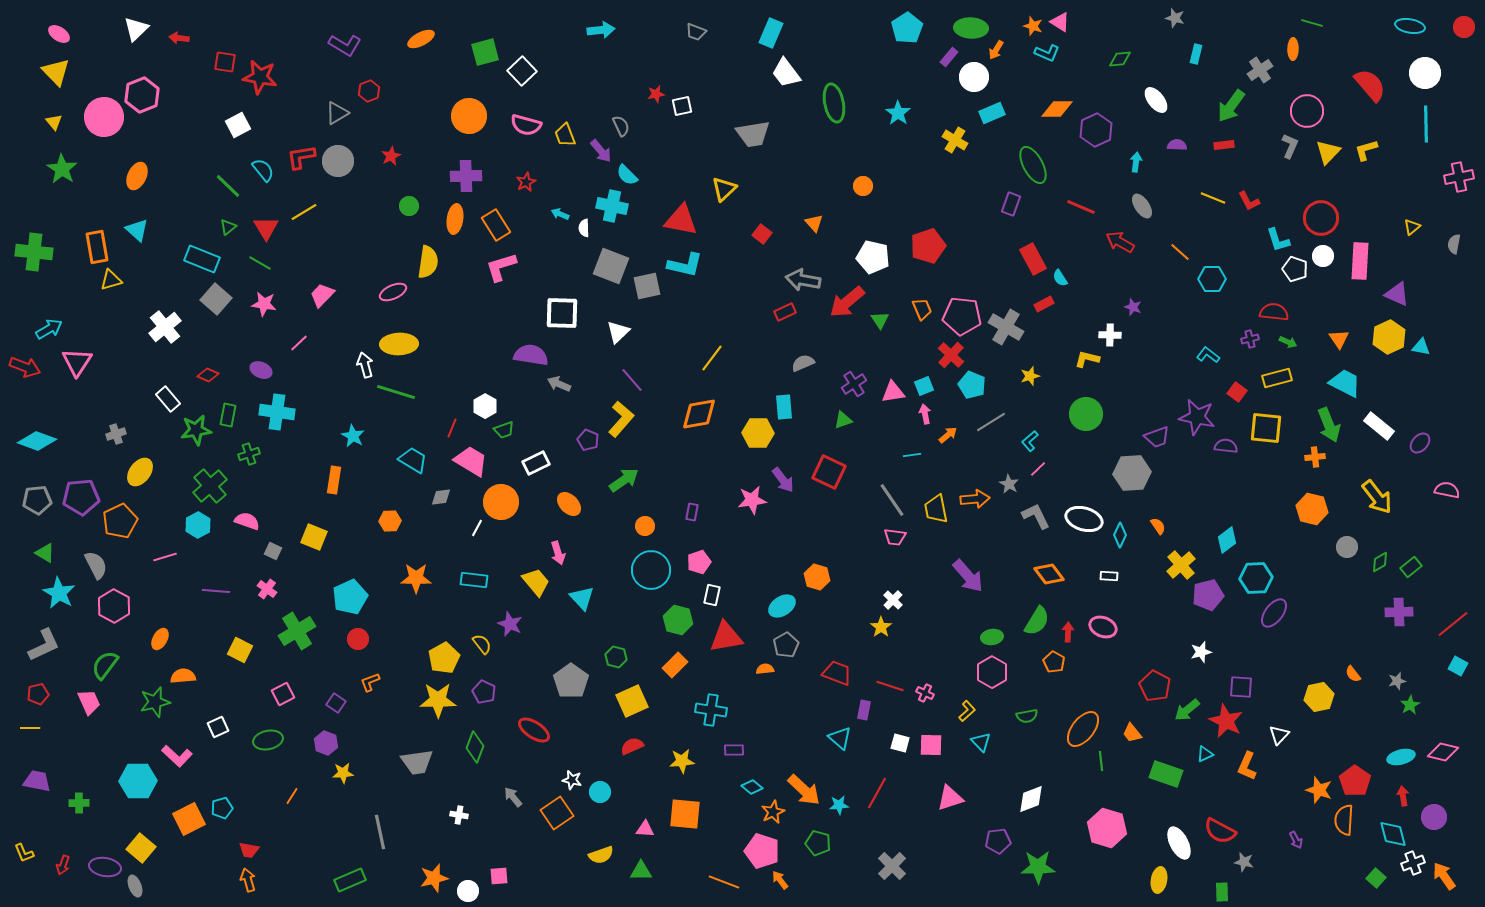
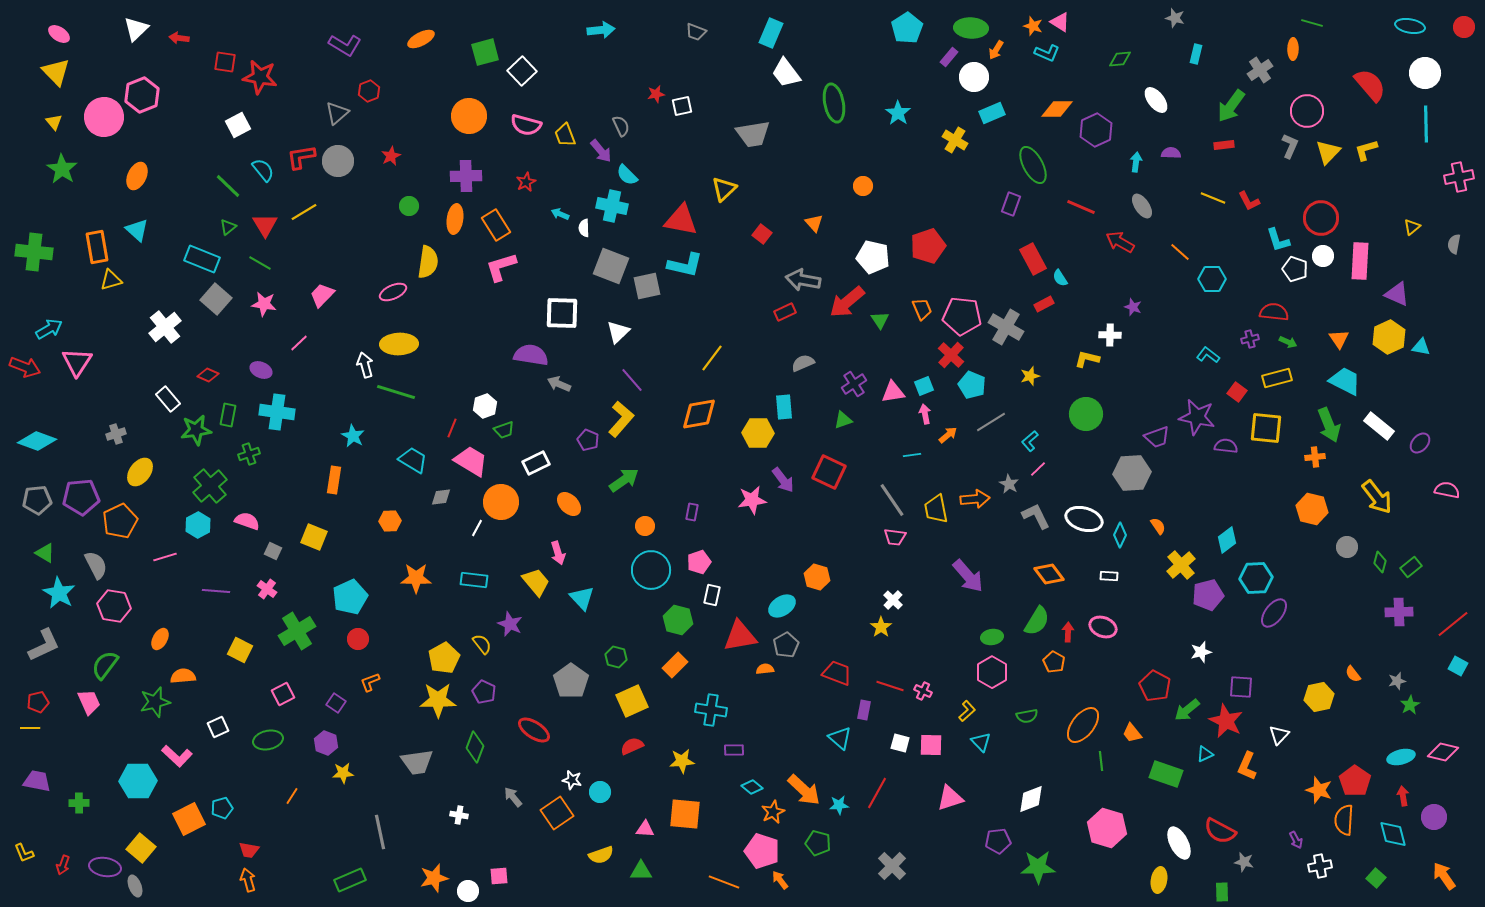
gray triangle at (337, 113): rotated 10 degrees counterclockwise
purple semicircle at (1177, 145): moved 6 px left, 8 px down
red triangle at (266, 228): moved 1 px left, 3 px up
cyan trapezoid at (1345, 383): moved 2 px up
white hexagon at (485, 406): rotated 10 degrees clockwise
green diamond at (1380, 562): rotated 45 degrees counterclockwise
pink hexagon at (114, 606): rotated 20 degrees counterclockwise
red triangle at (726, 637): moved 14 px right, 1 px up
pink cross at (925, 693): moved 2 px left, 2 px up
red pentagon at (38, 694): moved 8 px down
orange ellipse at (1083, 729): moved 4 px up
white cross at (1413, 863): moved 93 px left, 3 px down; rotated 10 degrees clockwise
